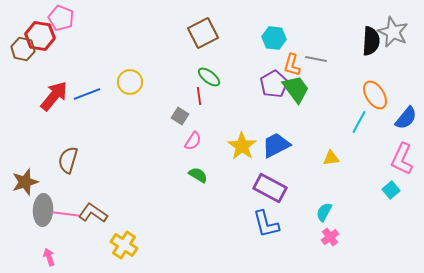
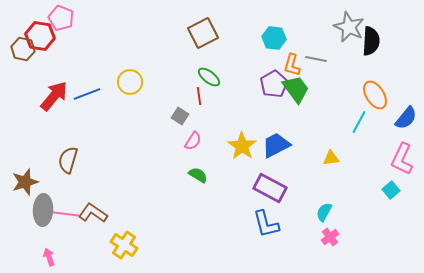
gray star: moved 44 px left, 5 px up
